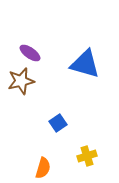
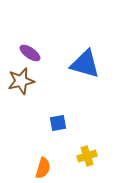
blue square: rotated 24 degrees clockwise
